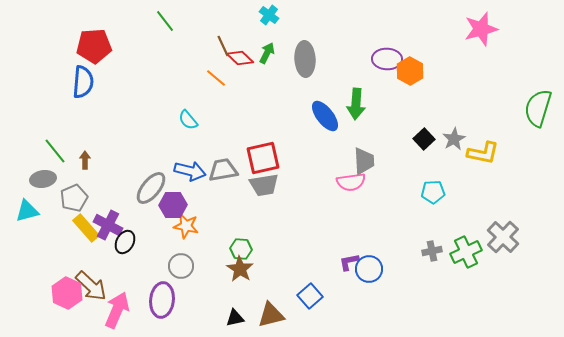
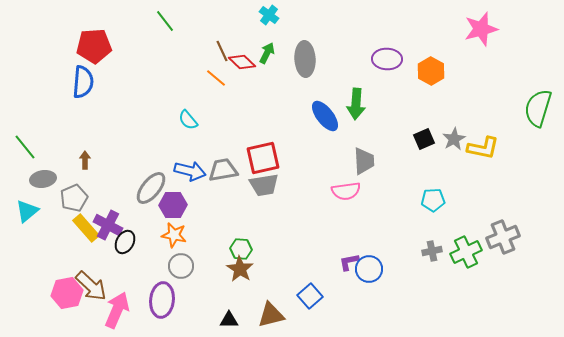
brown line at (223, 46): moved 1 px left, 5 px down
red diamond at (240, 58): moved 2 px right, 4 px down
orange hexagon at (410, 71): moved 21 px right
black square at (424, 139): rotated 20 degrees clockwise
green line at (55, 151): moved 30 px left, 4 px up
yellow L-shape at (483, 153): moved 5 px up
pink semicircle at (351, 182): moved 5 px left, 9 px down
cyan pentagon at (433, 192): moved 8 px down
cyan triangle at (27, 211): rotated 25 degrees counterclockwise
orange star at (186, 226): moved 12 px left, 9 px down
gray cross at (503, 237): rotated 24 degrees clockwise
pink hexagon at (67, 293): rotated 24 degrees clockwise
black triangle at (235, 318): moved 6 px left, 2 px down; rotated 12 degrees clockwise
